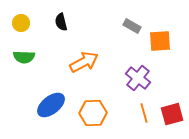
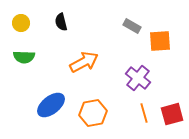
orange hexagon: rotated 8 degrees counterclockwise
